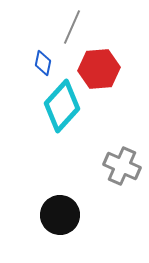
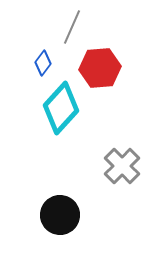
blue diamond: rotated 25 degrees clockwise
red hexagon: moved 1 px right, 1 px up
cyan diamond: moved 1 px left, 2 px down
gray cross: rotated 21 degrees clockwise
